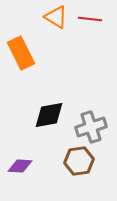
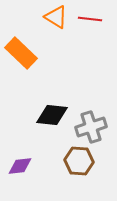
orange rectangle: rotated 20 degrees counterclockwise
black diamond: moved 3 px right; rotated 16 degrees clockwise
brown hexagon: rotated 12 degrees clockwise
purple diamond: rotated 10 degrees counterclockwise
